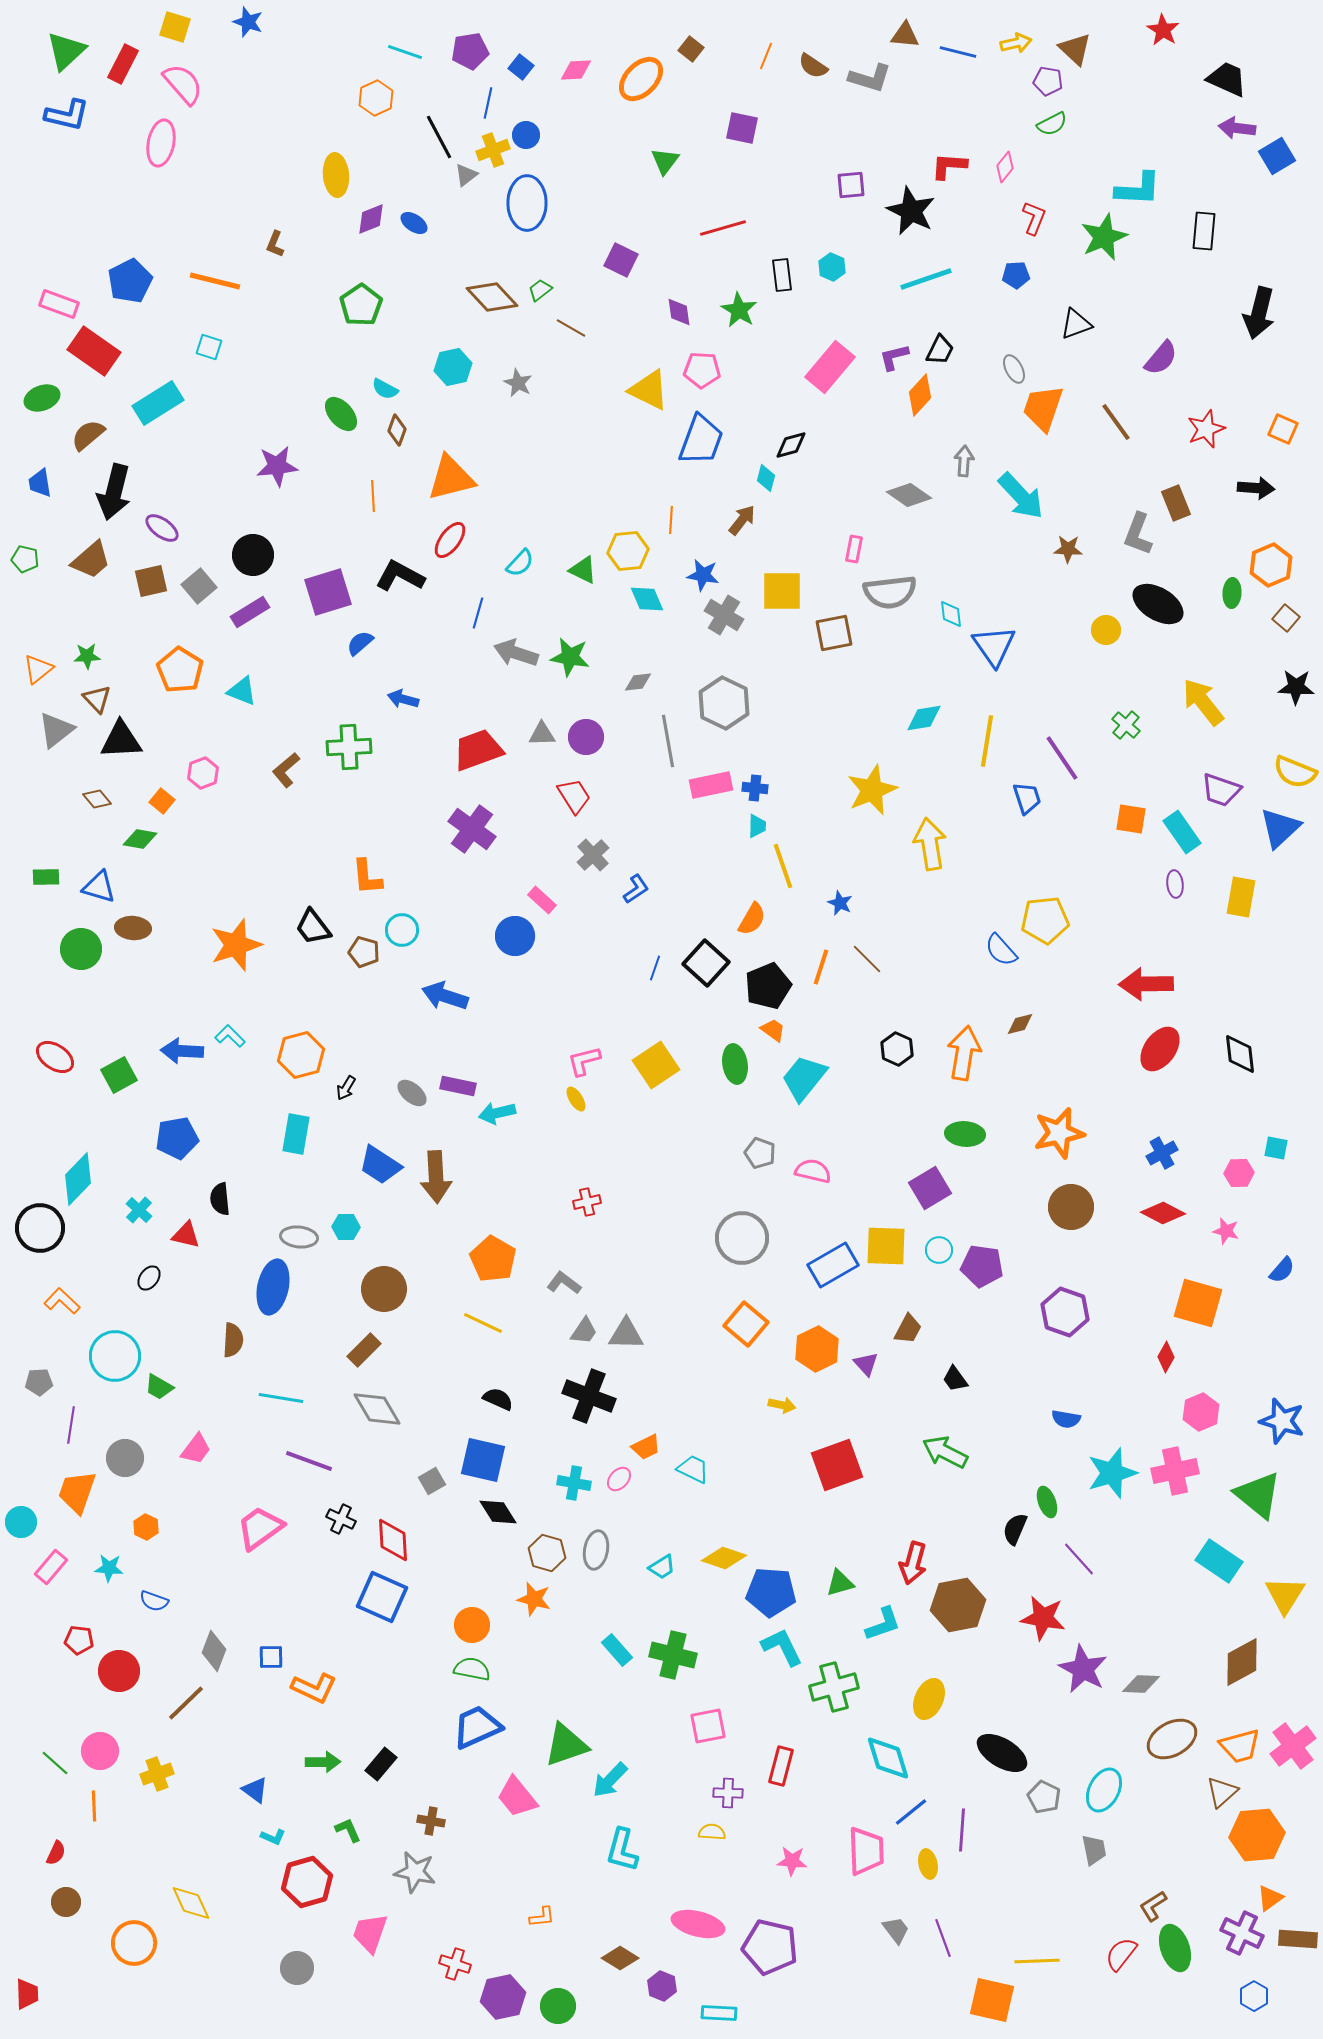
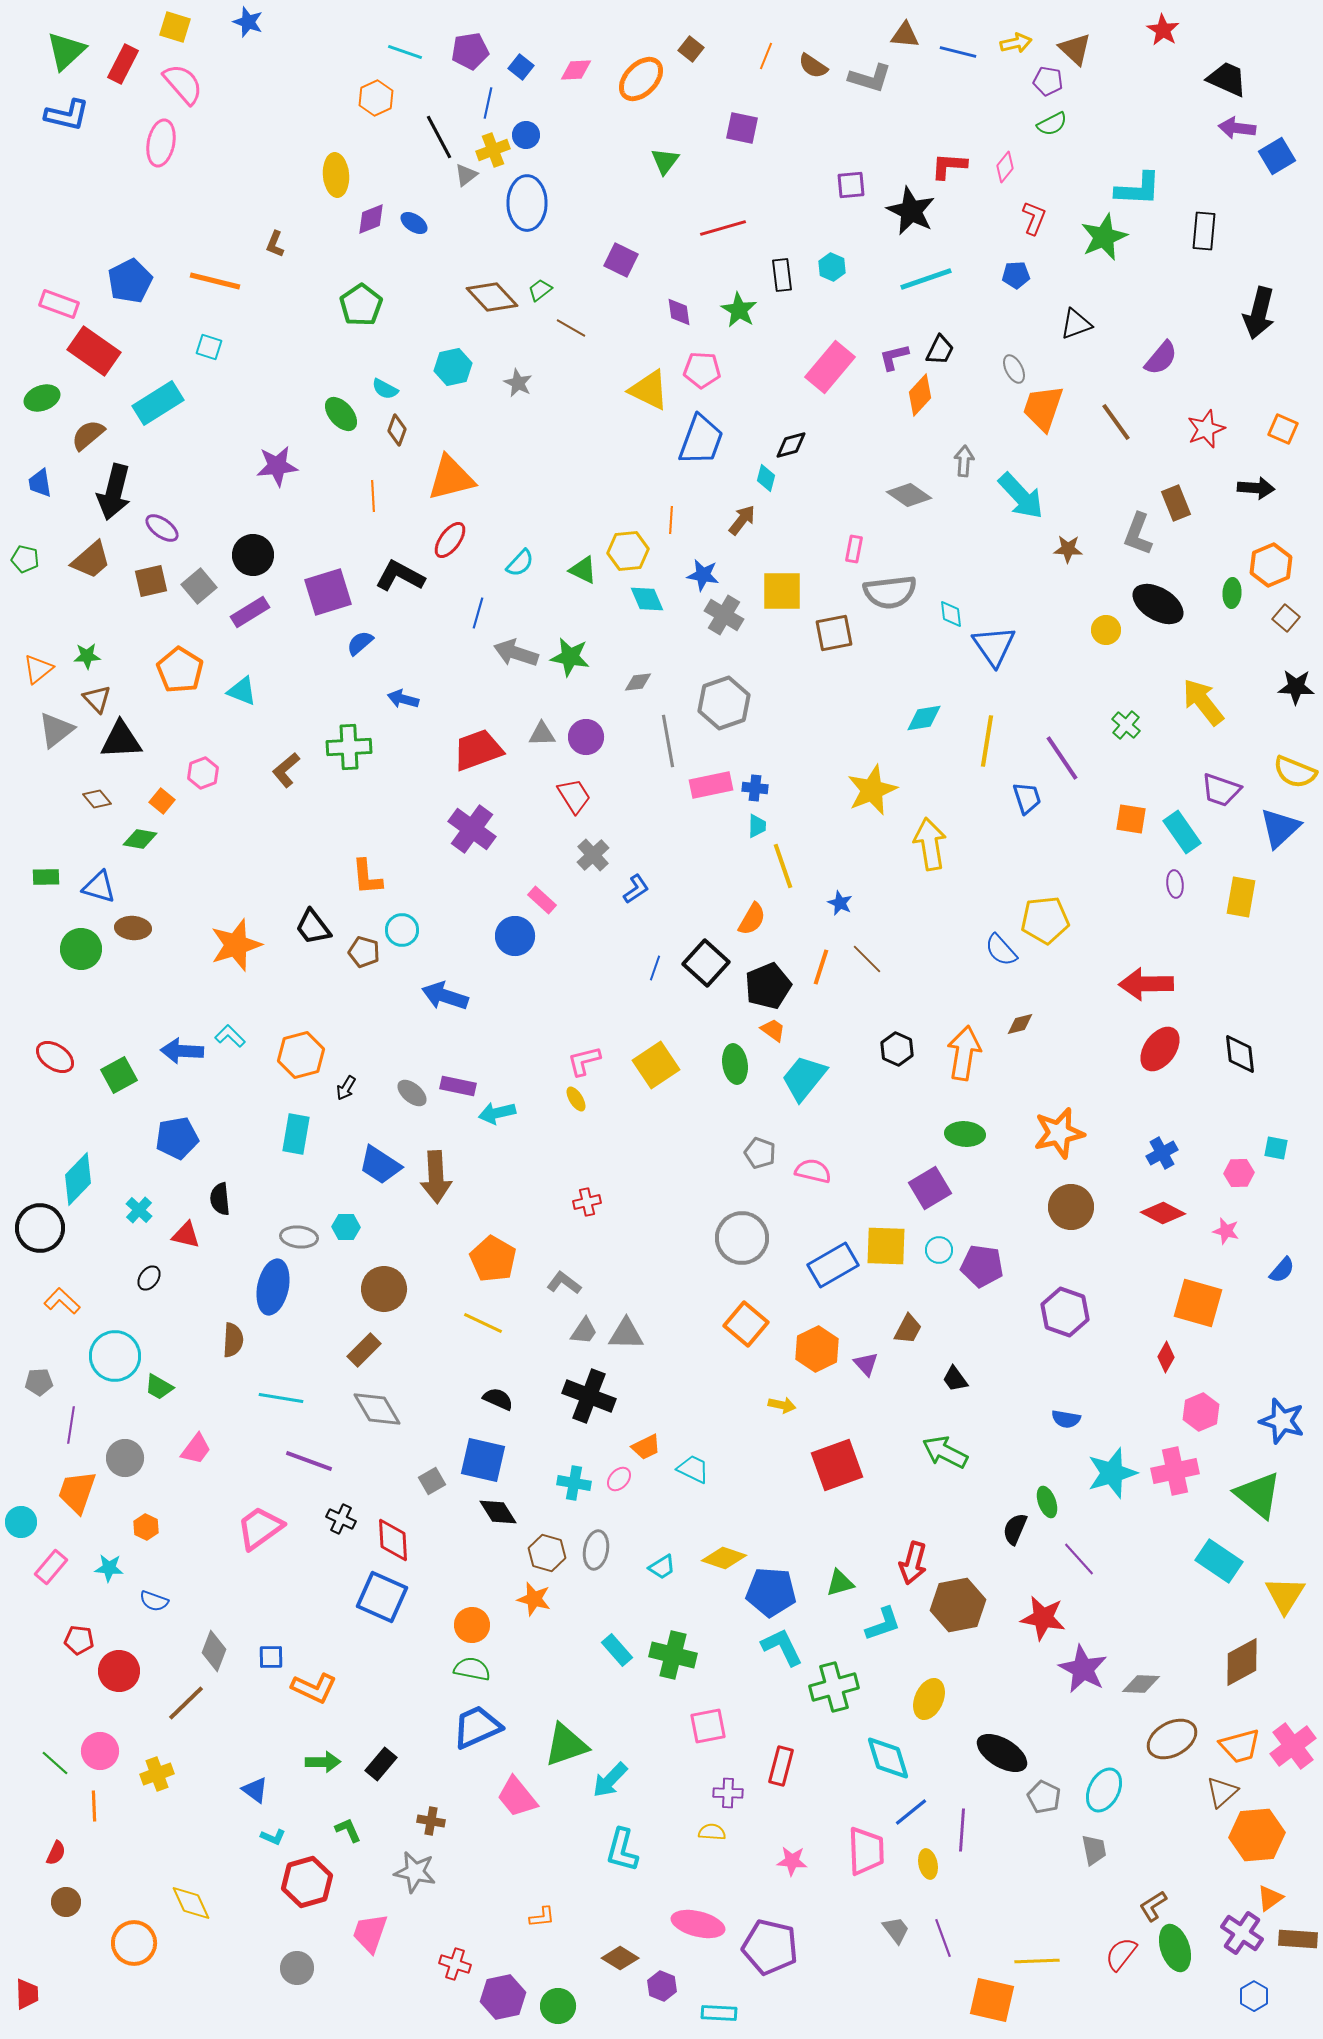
gray hexagon at (724, 703): rotated 15 degrees clockwise
purple cross at (1242, 1933): rotated 9 degrees clockwise
